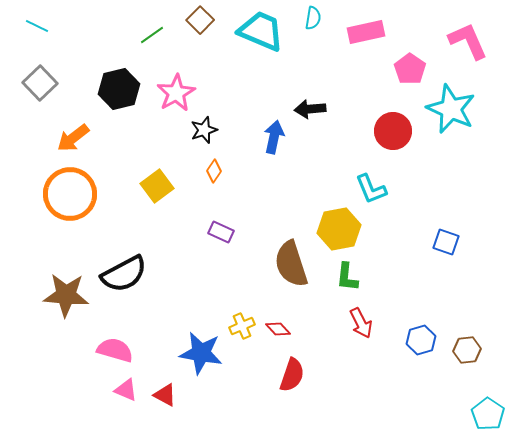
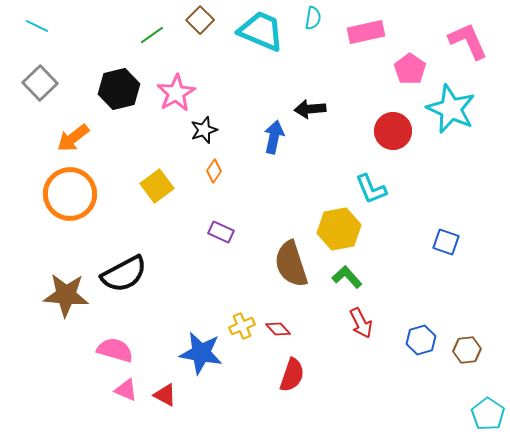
green L-shape: rotated 132 degrees clockwise
